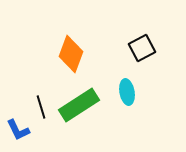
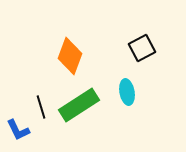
orange diamond: moved 1 px left, 2 px down
